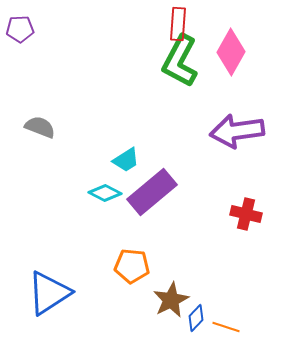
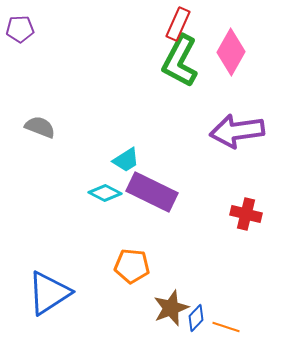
red rectangle: rotated 20 degrees clockwise
purple rectangle: rotated 66 degrees clockwise
brown star: moved 8 px down; rotated 6 degrees clockwise
